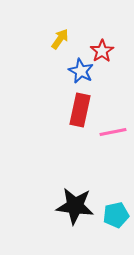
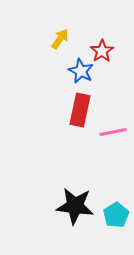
cyan pentagon: rotated 20 degrees counterclockwise
